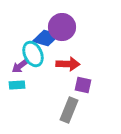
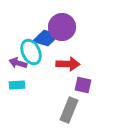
cyan ellipse: moved 2 px left, 2 px up
purple arrow: moved 2 px left, 3 px up; rotated 54 degrees clockwise
